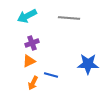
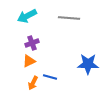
blue line: moved 1 px left, 2 px down
